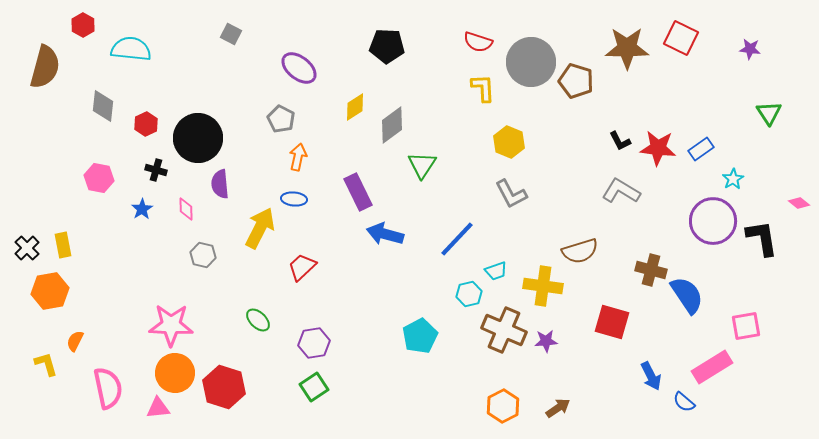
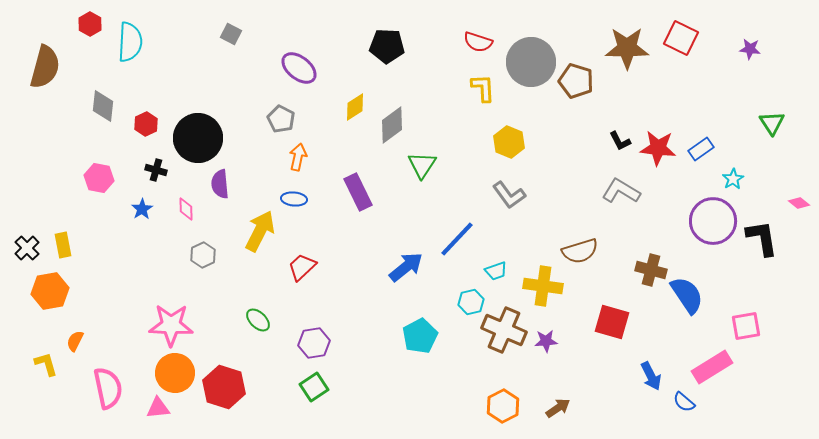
red hexagon at (83, 25): moved 7 px right, 1 px up
cyan semicircle at (131, 49): moved 1 px left, 7 px up; rotated 87 degrees clockwise
green triangle at (769, 113): moved 3 px right, 10 px down
gray L-shape at (511, 194): moved 2 px left, 1 px down; rotated 8 degrees counterclockwise
yellow arrow at (260, 228): moved 3 px down
blue arrow at (385, 234): moved 21 px right, 33 px down; rotated 126 degrees clockwise
gray hexagon at (203, 255): rotated 20 degrees clockwise
cyan hexagon at (469, 294): moved 2 px right, 8 px down
